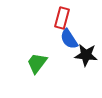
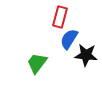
red rectangle: moved 2 px left, 1 px up
blue semicircle: rotated 65 degrees clockwise
